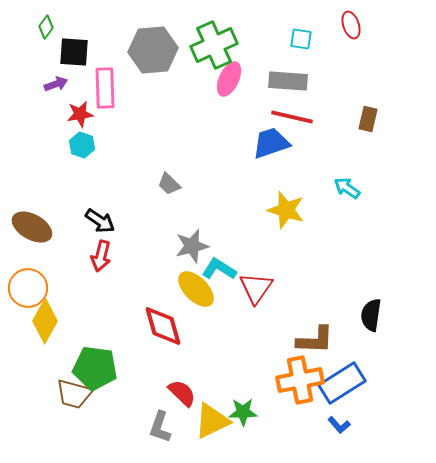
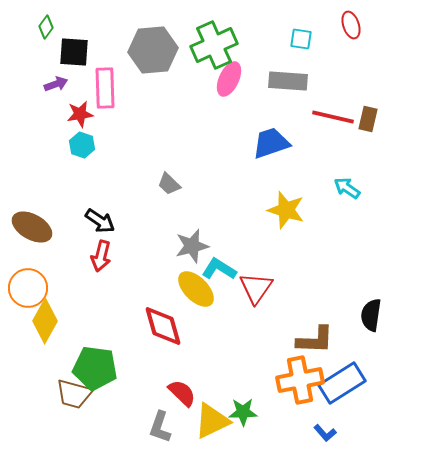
red line: moved 41 px right
blue L-shape: moved 14 px left, 8 px down
